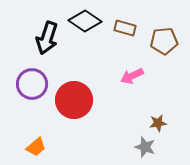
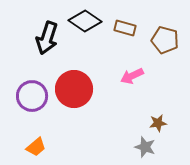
brown pentagon: moved 1 px right, 1 px up; rotated 20 degrees clockwise
purple circle: moved 12 px down
red circle: moved 11 px up
